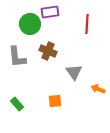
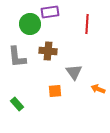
brown cross: rotated 18 degrees counterclockwise
orange square: moved 10 px up
